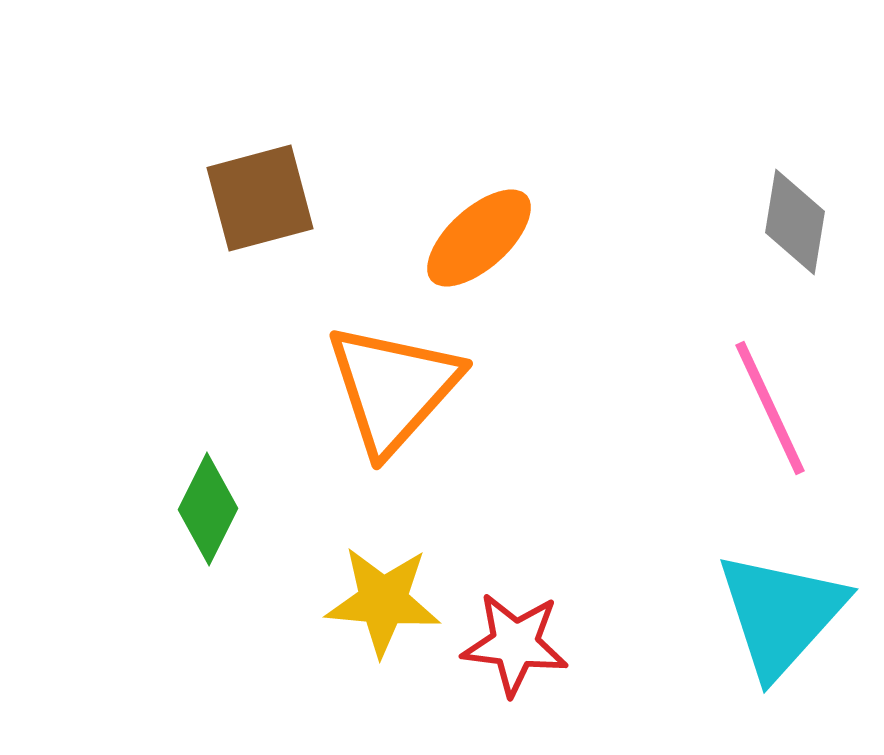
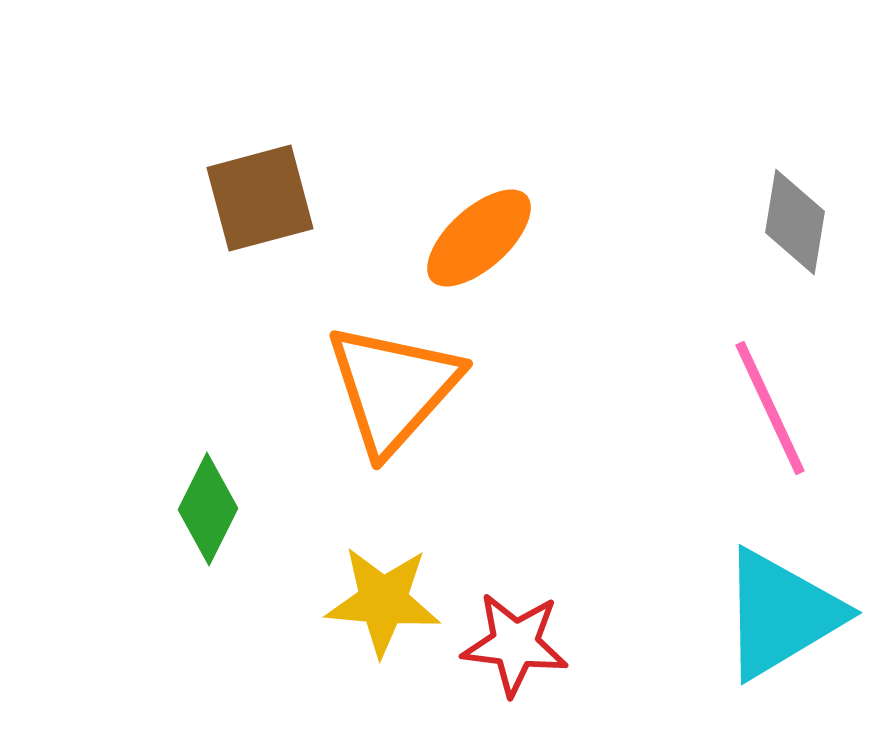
cyan triangle: rotated 17 degrees clockwise
